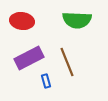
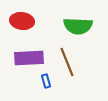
green semicircle: moved 1 px right, 6 px down
purple rectangle: rotated 24 degrees clockwise
